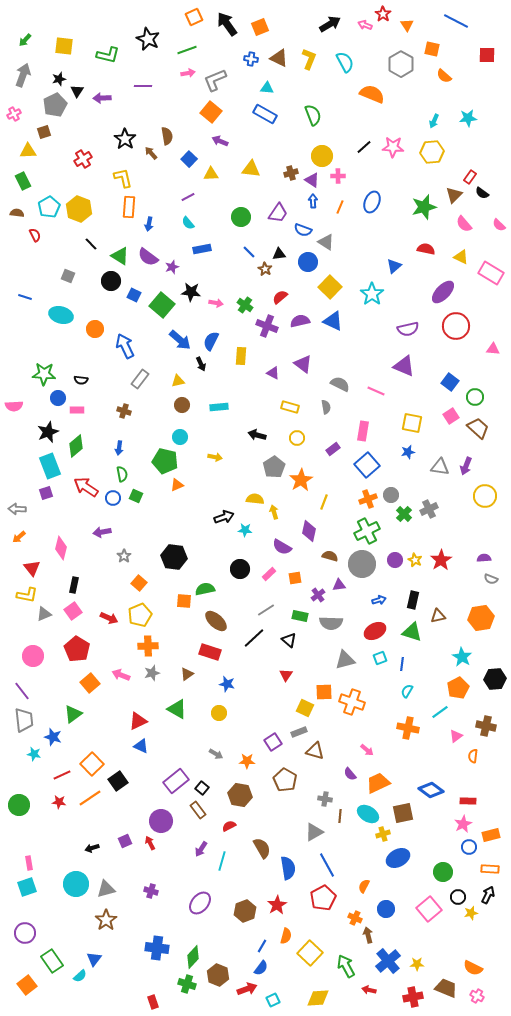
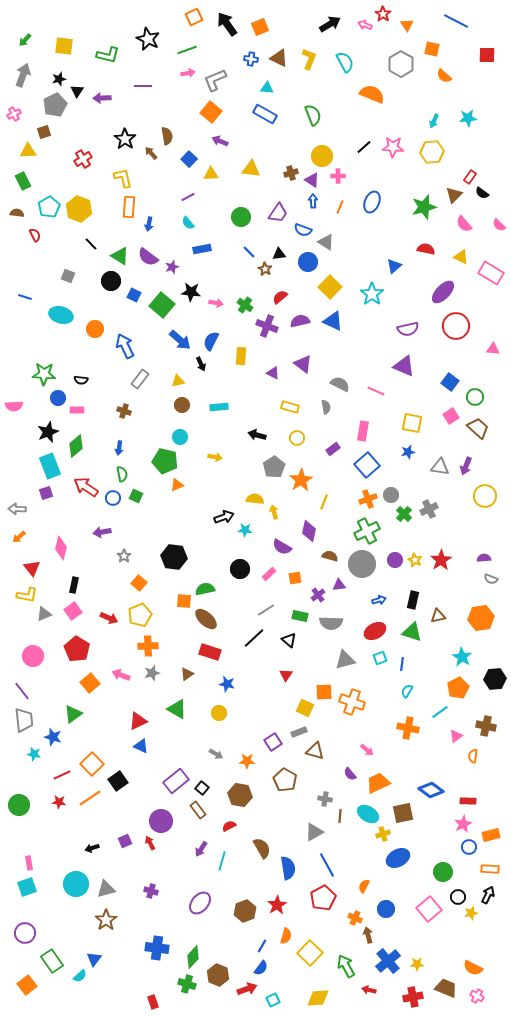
brown ellipse at (216, 621): moved 10 px left, 2 px up
